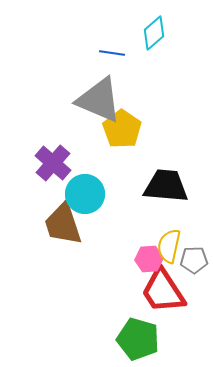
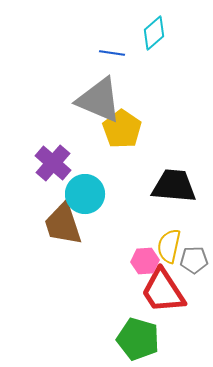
black trapezoid: moved 8 px right
pink hexagon: moved 4 px left, 2 px down
